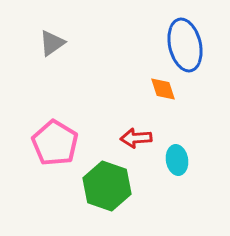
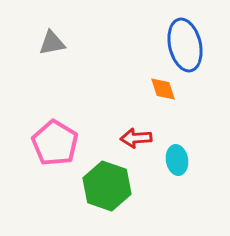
gray triangle: rotated 24 degrees clockwise
